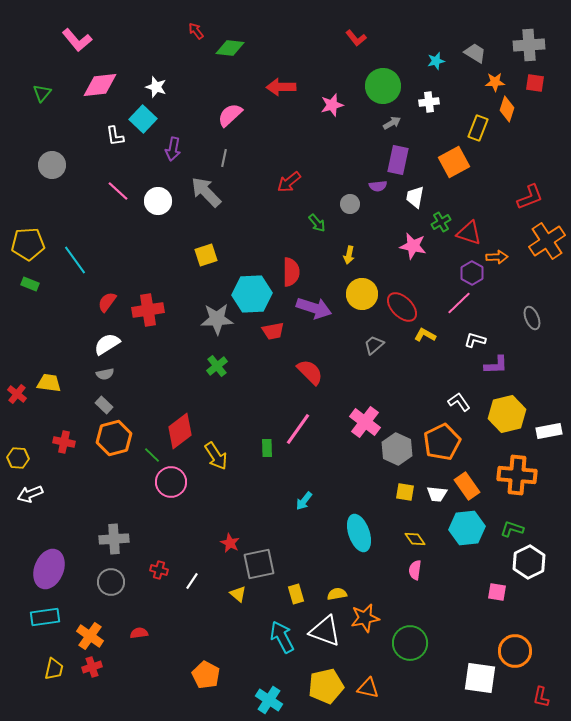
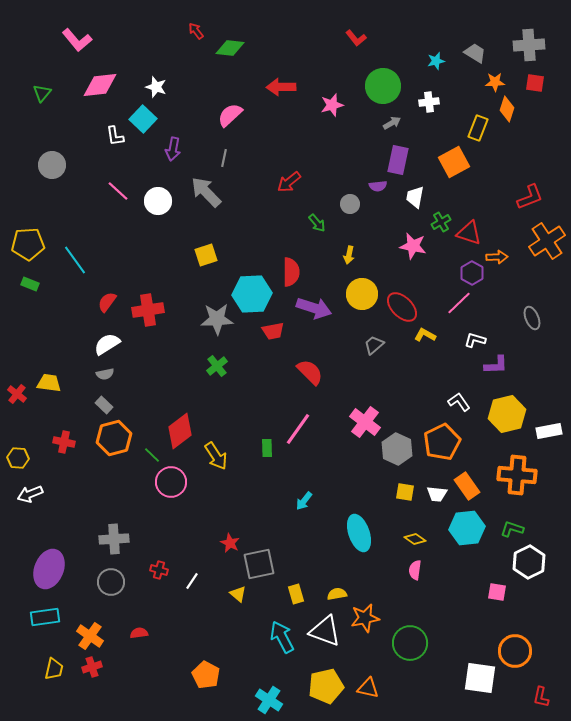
yellow diamond at (415, 539): rotated 20 degrees counterclockwise
